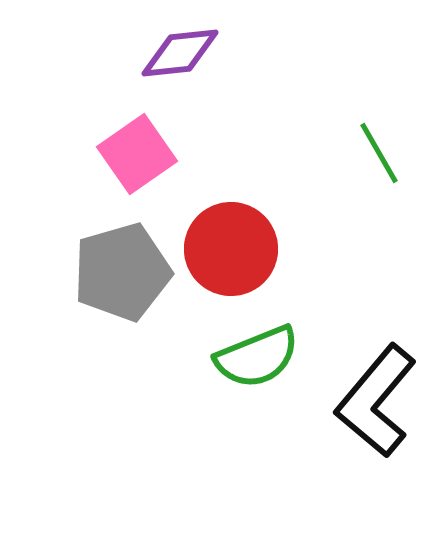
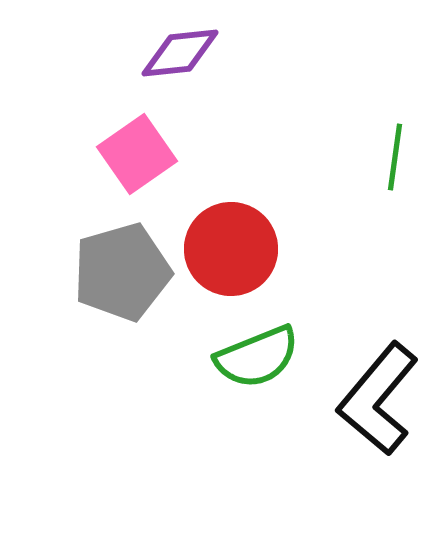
green line: moved 16 px right, 4 px down; rotated 38 degrees clockwise
black L-shape: moved 2 px right, 2 px up
